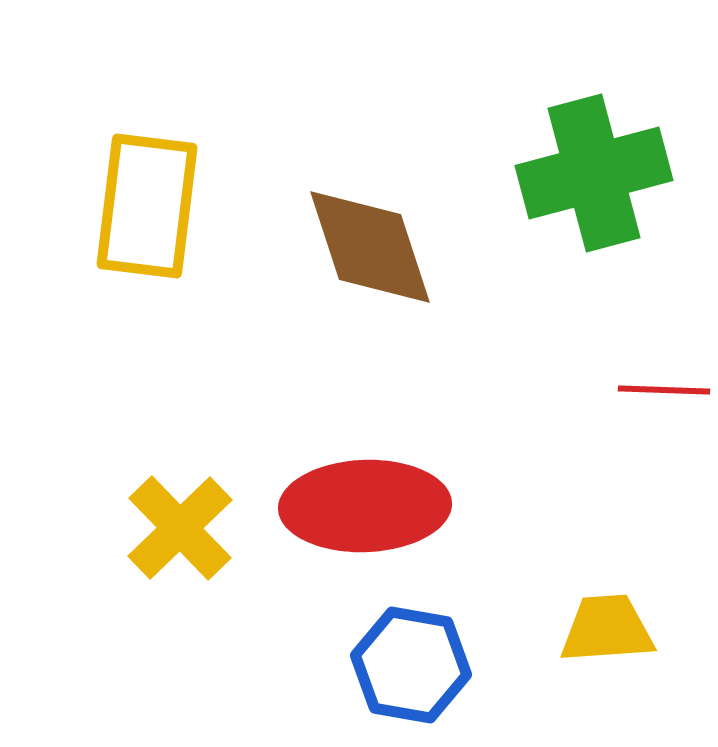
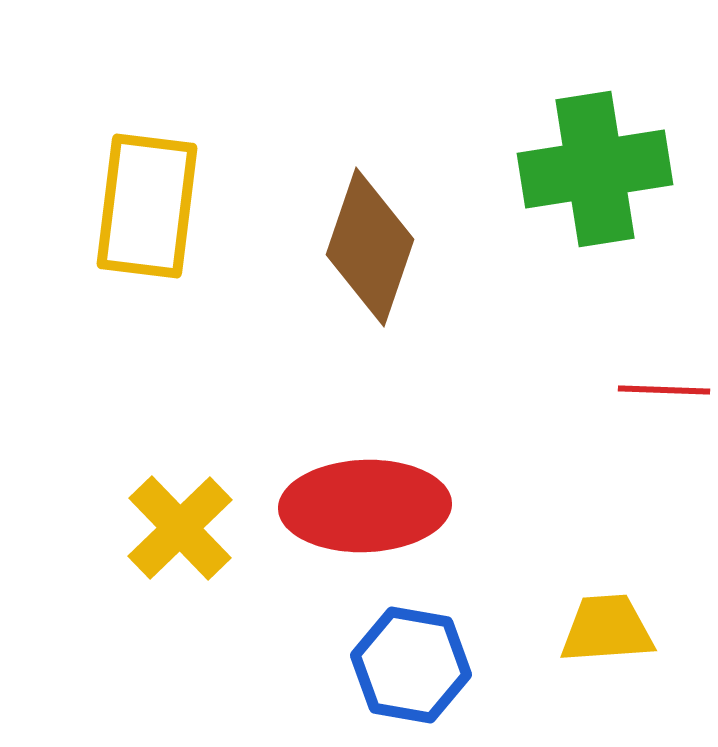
green cross: moved 1 px right, 4 px up; rotated 6 degrees clockwise
brown diamond: rotated 37 degrees clockwise
